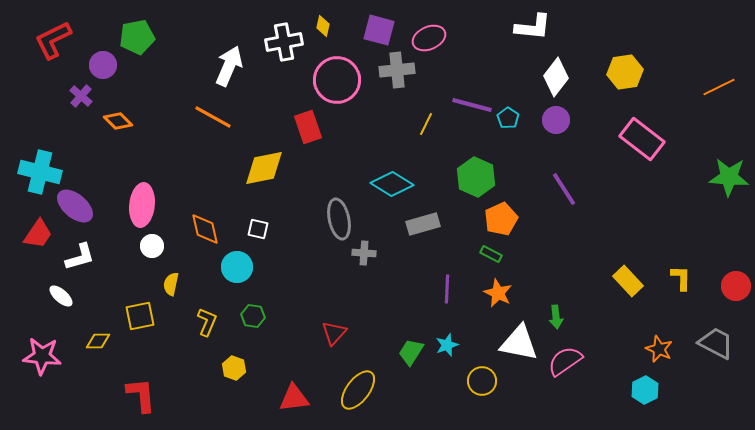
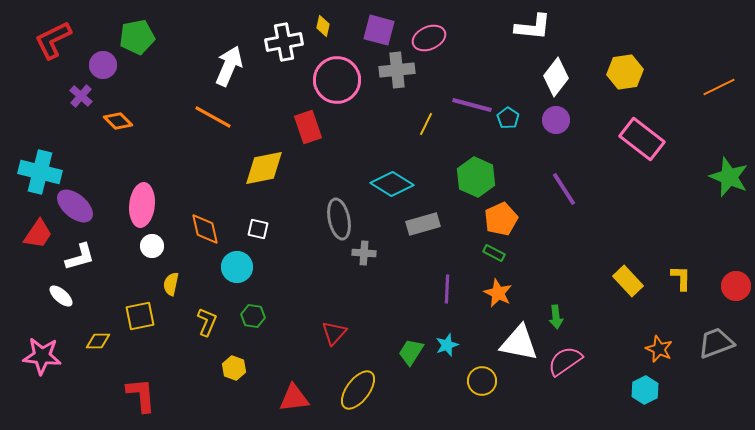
green star at (729, 177): rotated 18 degrees clockwise
green rectangle at (491, 254): moved 3 px right, 1 px up
gray trapezoid at (716, 343): rotated 48 degrees counterclockwise
